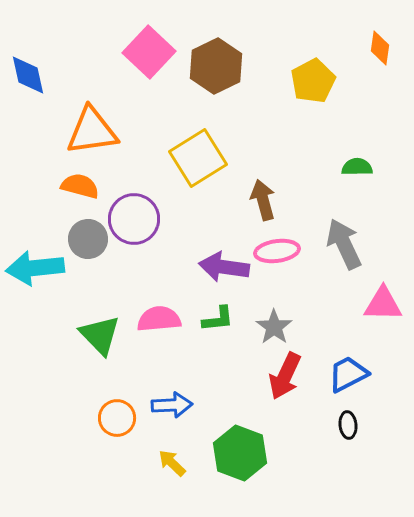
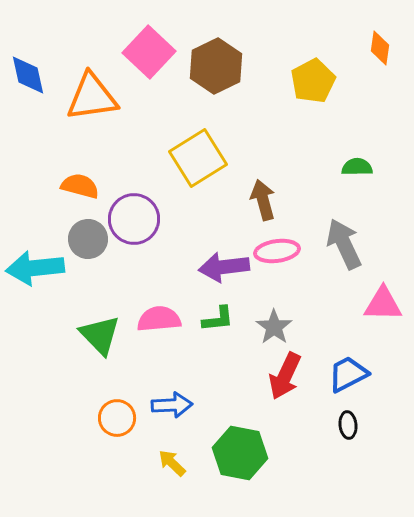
orange triangle: moved 34 px up
purple arrow: rotated 15 degrees counterclockwise
green hexagon: rotated 10 degrees counterclockwise
